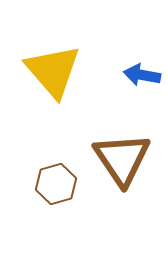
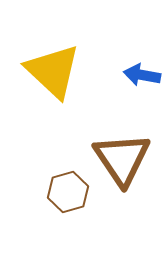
yellow triangle: rotated 6 degrees counterclockwise
brown hexagon: moved 12 px right, 8 px down
